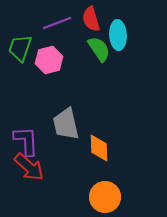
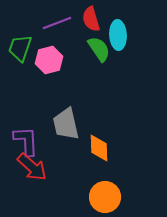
red arrow: moved 3 px right
